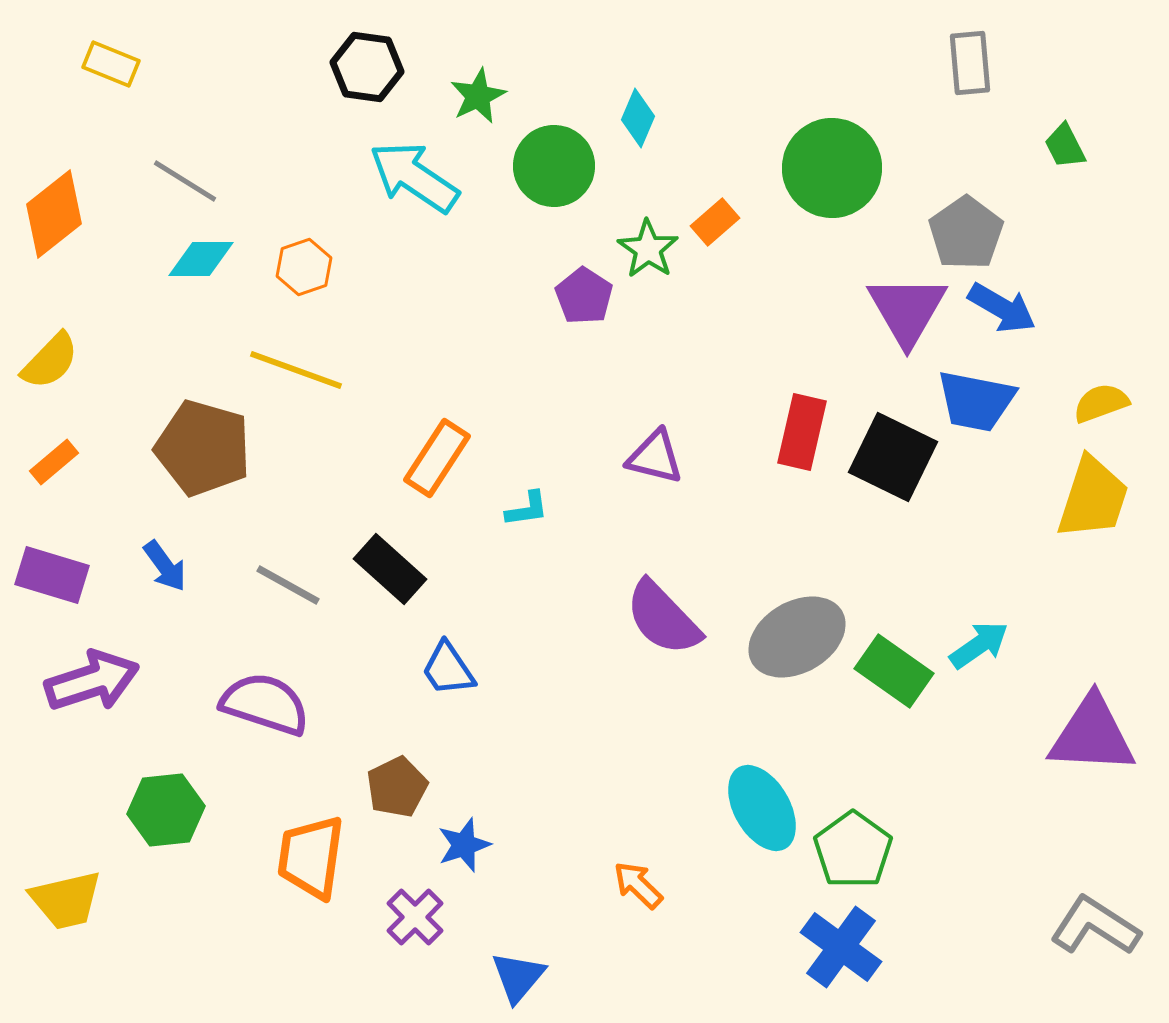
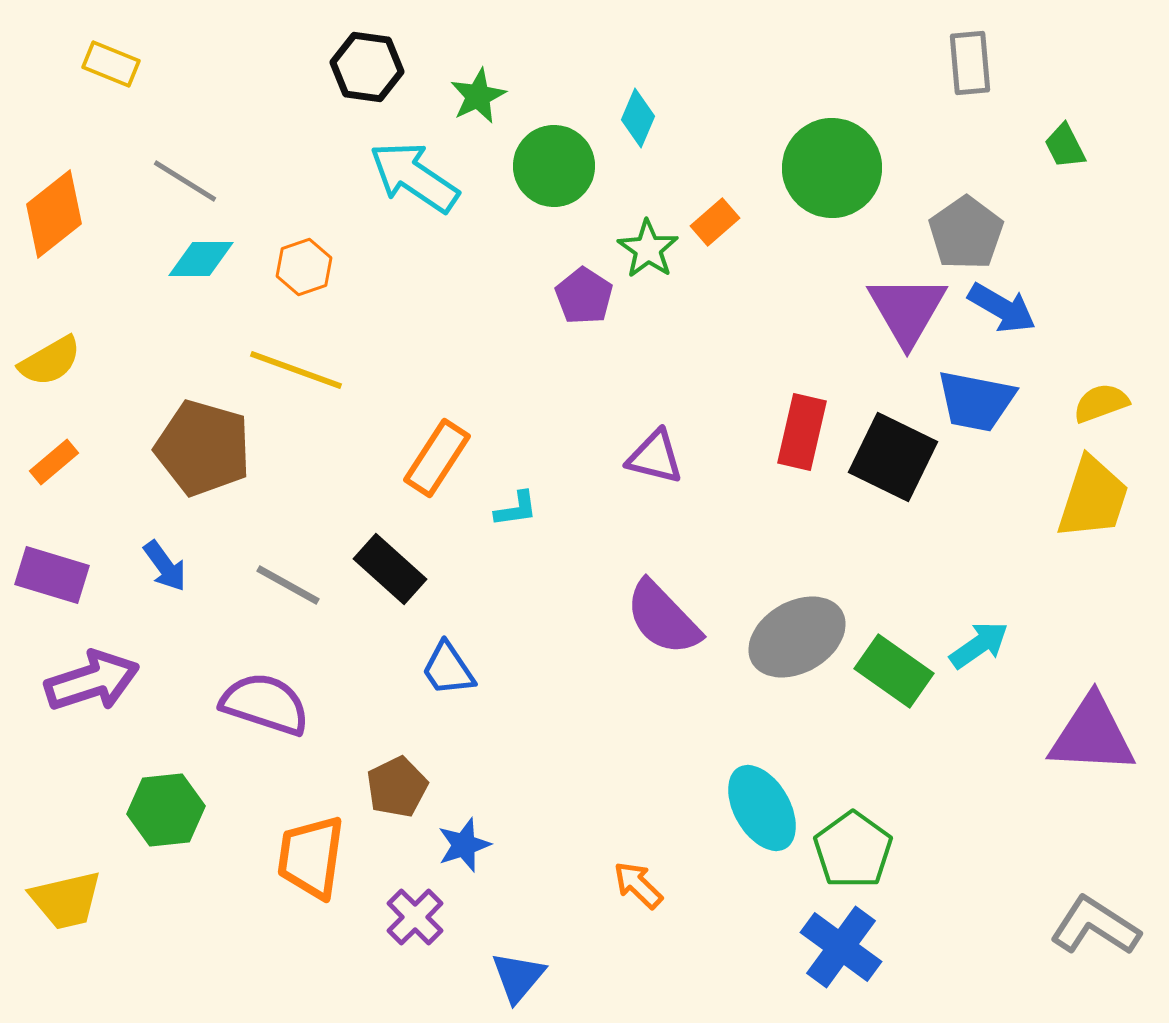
yellow semicircle at (50, 361): rotated 16 degrees clockwise
cyan L-shape at (527, 509): moved 11 px left
